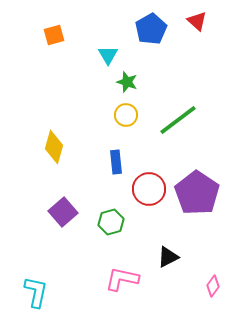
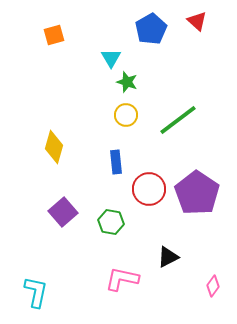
cyan triangle: moved 3 px right, 3 px down
green hexagon: rotated 25 degrees clockwise
